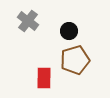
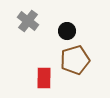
black circle: moved 2 px left
